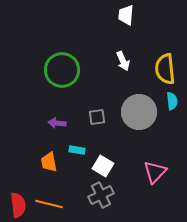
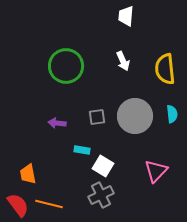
white trapezoid: moved 1 px down
green circle: moved 4 px right, 4 px up
cyan semicircle: moved 13 px down
gray circle: moved 4 px left, 4 px down
cyan rectangle: moved 5 px right
orange trapezoid: moved 21 px left, 12 px down
pink triangle: moved 1 px right, 1 px up
red semicircle: rotated 30 degrees counterclockwise
